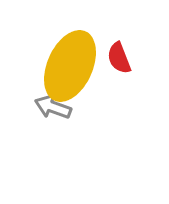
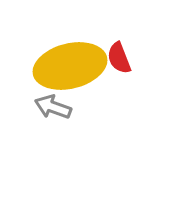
yellow ellipse: rotated 52 degrees clockwise
